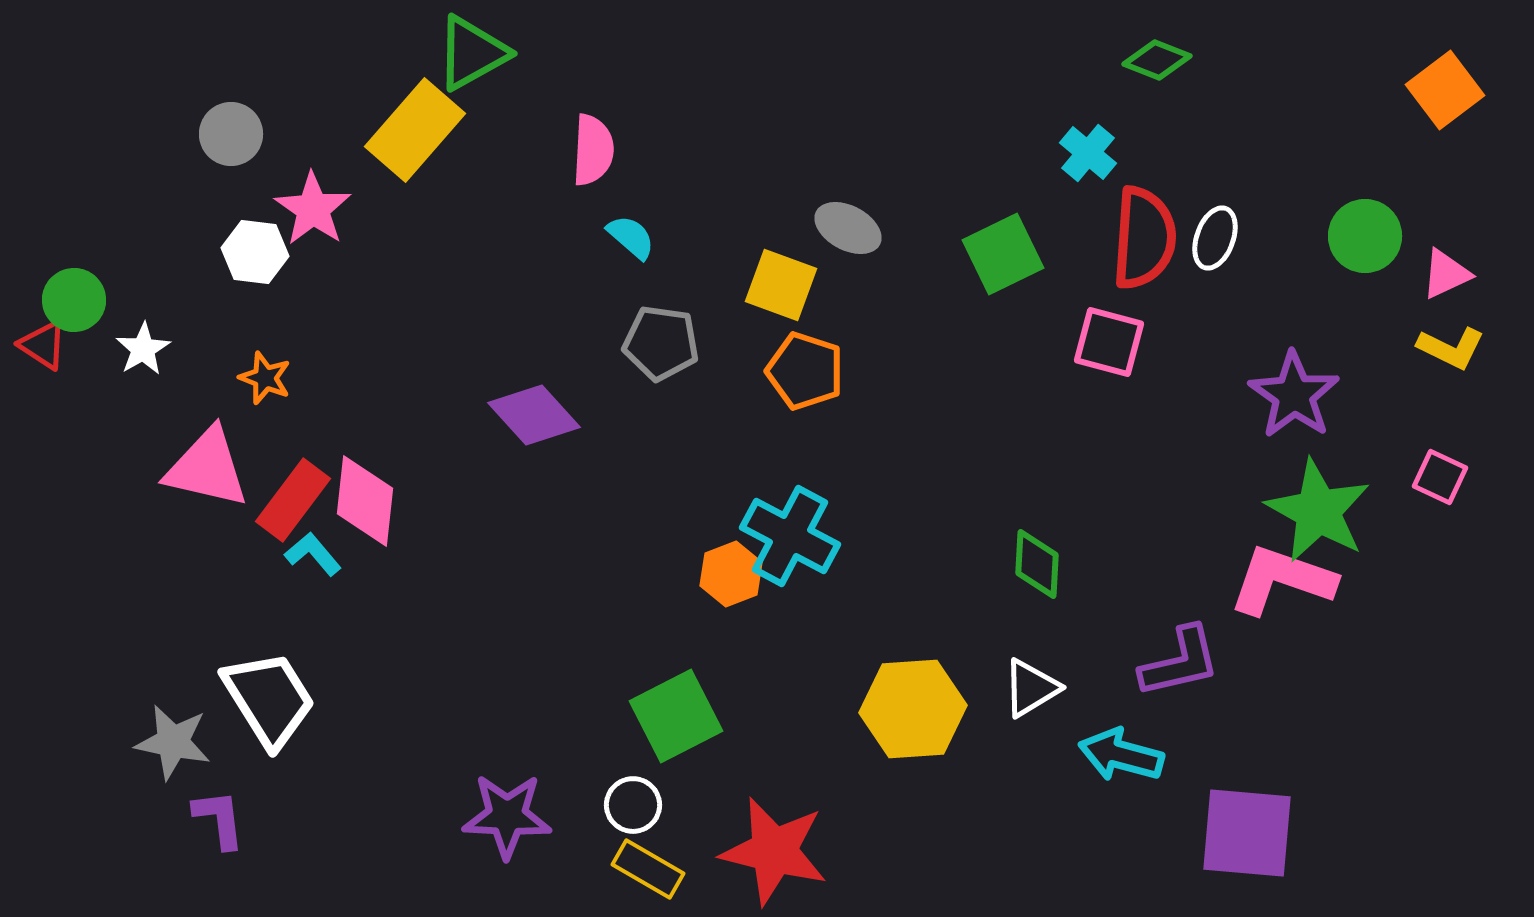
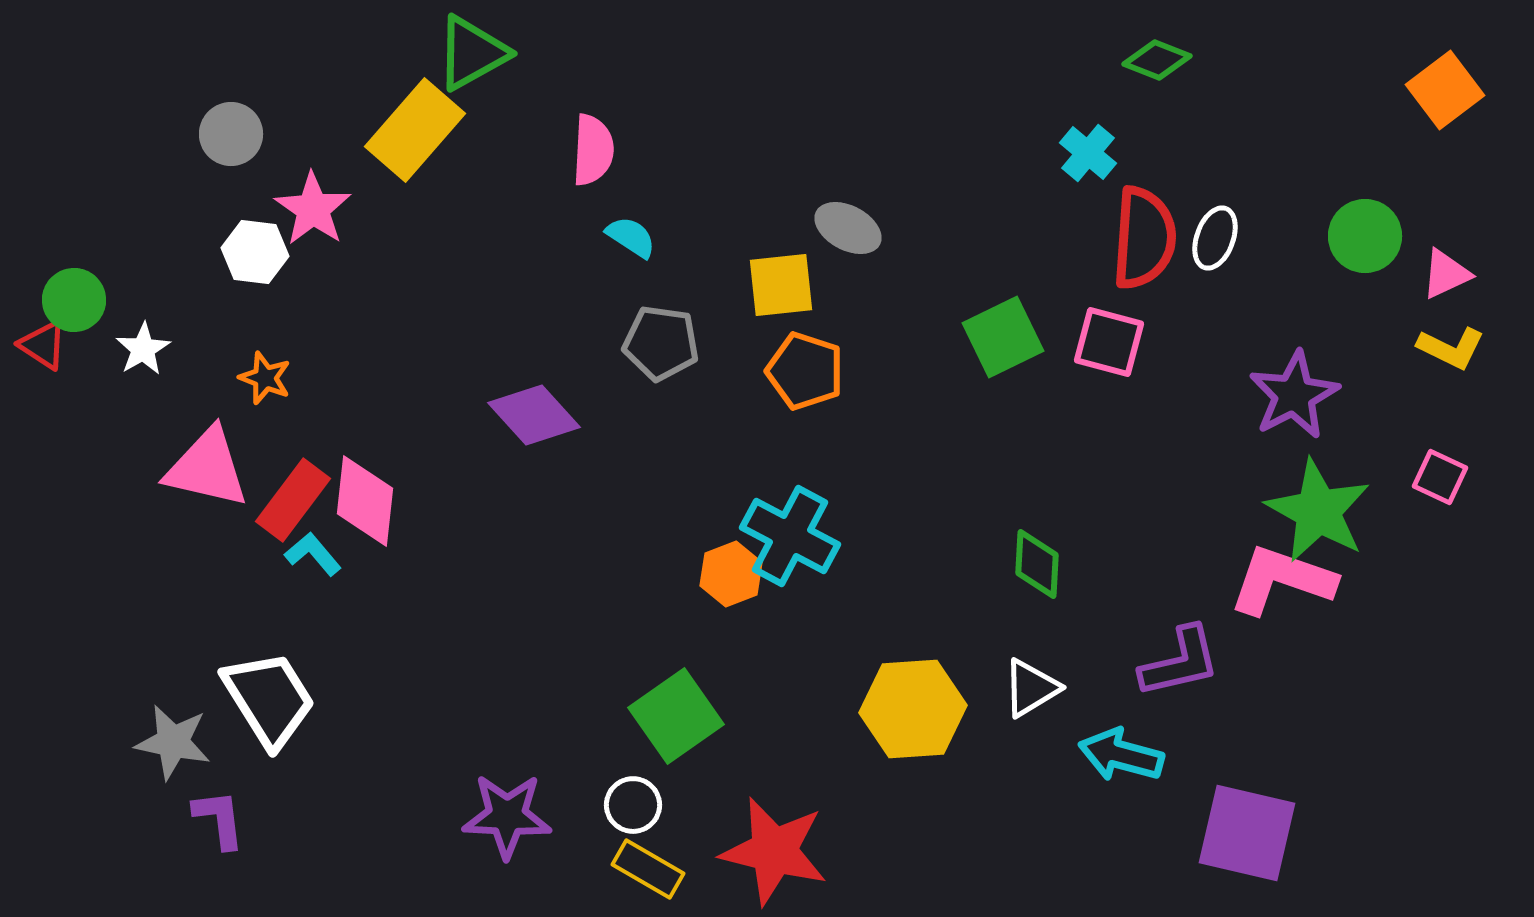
cyan semicircle at (631, 237): rotated 8 degrees counterclockwise
green square at (1003, 254): moved 83 px down
yellow square at (781, 285): rotated 26 degrees counterclockwise
purple star at (1294, 395): rotated 10 degrees clockwise
green square at (676, 716): rotated 8 degrees counterclockwise
purple square at (1247, 833): rotated 8 degrees clockwise
